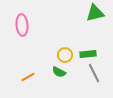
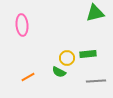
yellow circle: moved 2 px right, 3 px down
gray line: moved 2 px right, 8 px down; rotated 66 degrees counterclockwise
